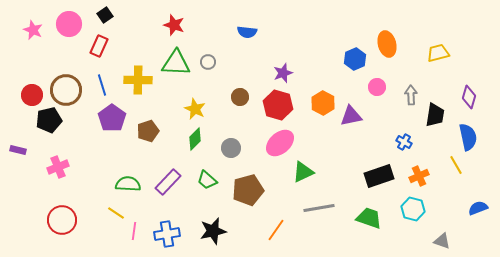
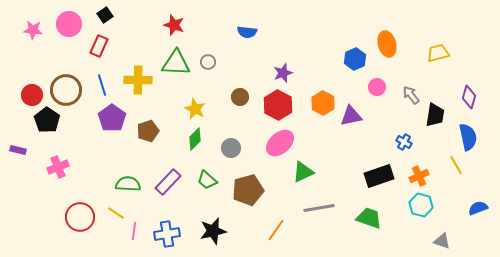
pink star at (33, 30): rotated 18 degrees counterclockwise
gray arrow at (411, 95): rotated 36 degrees counterclockwise
red hexagon at (278, 105): rotated 12 degrees clockwise
black pentagon at (49, 120): moved 2 px left; rotated 25 degrees counterclockwise
cyan hexagon at (413, 209): moved 8 px right, 4 px up
red circle at (62, 220): moved 18 px right, 3 px up
